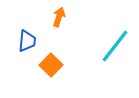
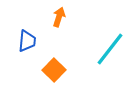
cyan line: moved 5 px left, 3 px down
orange square: moved 3 px right, 5 px down
